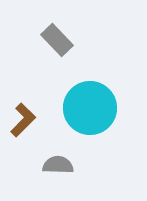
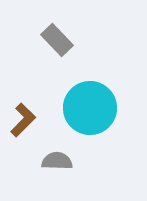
gray semicircle: moved 1 px left, 4 px up
